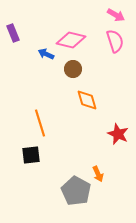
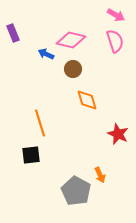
orange arrow: moved 2 px right, 1 px down
